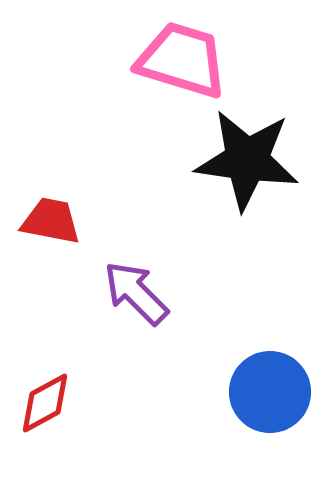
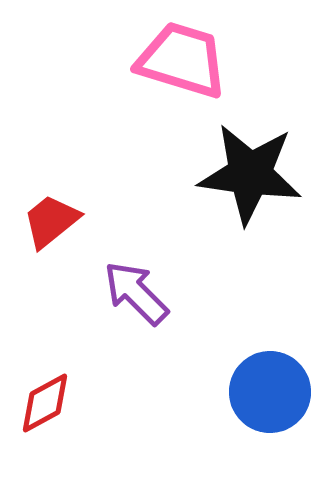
black star: moved 3 px right, 14 px down
red trapezoid: rotated 50 degrees counterclockwise
